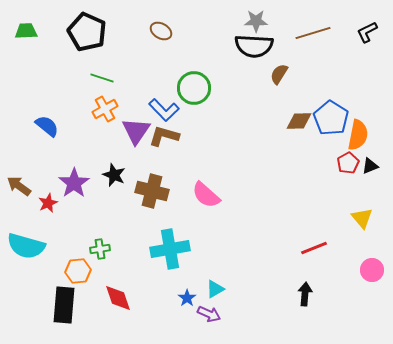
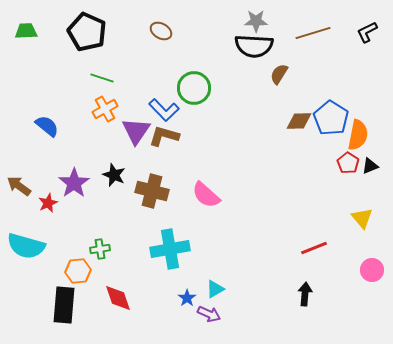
red pentagon: rotated 10 degrees counterclockwise
